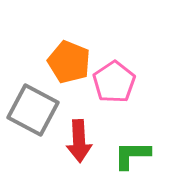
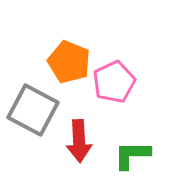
pink pentagon: rotated 9 degrees clockwise
